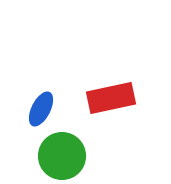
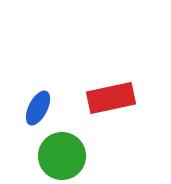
blue ellipse: moved 3 px left, 1 px up
